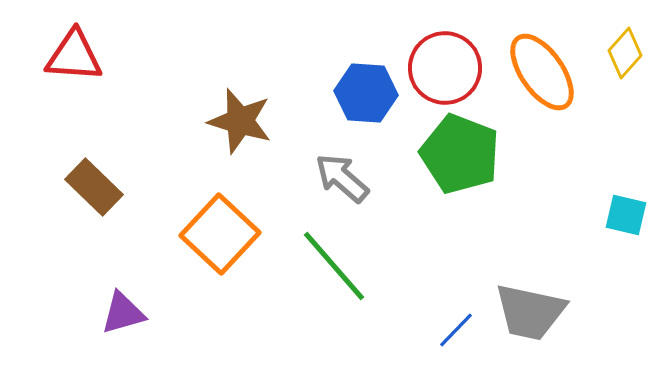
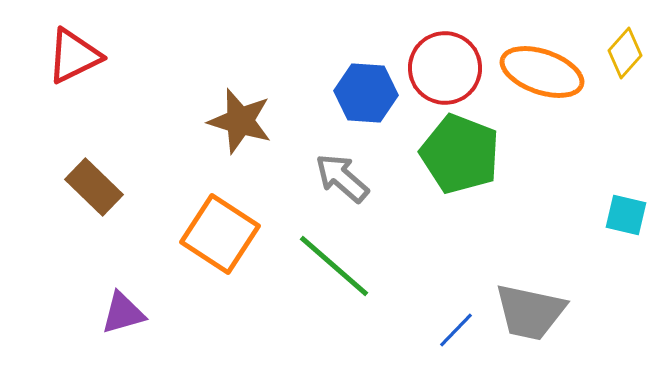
red triangle: rotated 30 degrees counterclockwise
orange ellipse: rotated 36 degrees counterclockwise
orange square: rotated 10 degrees counterclockwise
green line: rotated 8 degrees counterclockwise
